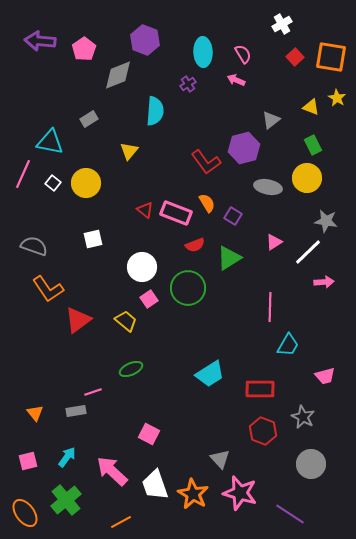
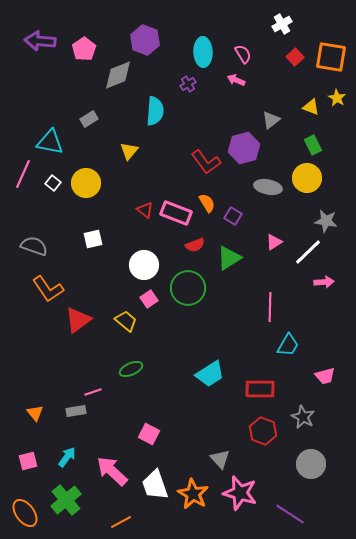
white circle at (142, 267): moved 2 px right, 2 px up
